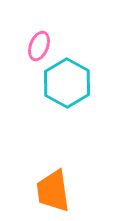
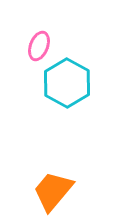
orange trapezoid: rotated 48 degrees clockwise
